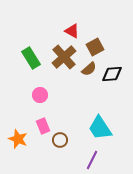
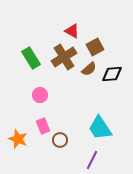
brown cross: rotated 10 degrees clockwise
